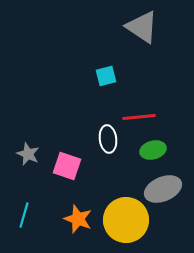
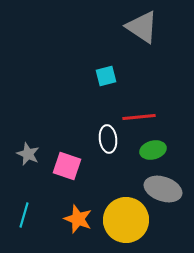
gray ellipse: rotated 42 degrees clockwise
